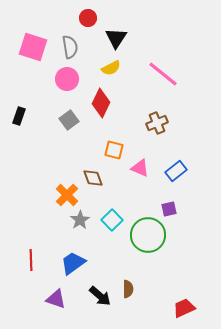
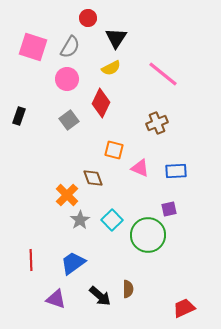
gray semicircle: rotated 40 degrees clockwise
blue rectangle: rotated 35 degrees clockwise
